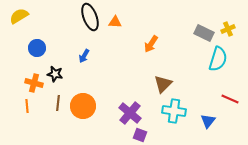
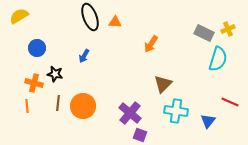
red line: moved 3 px down
cyan cross: moved 2 px right
